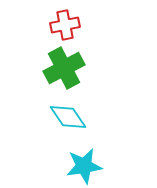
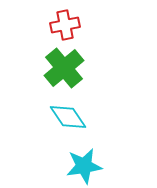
green cross: rotated 12 degrees counterclockwise
